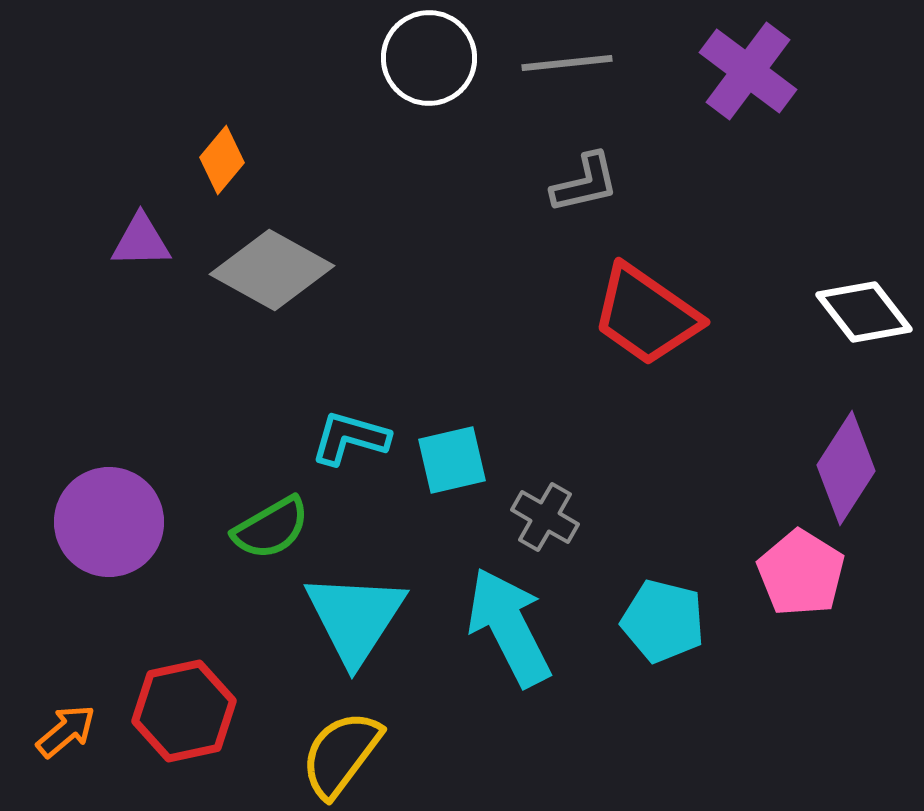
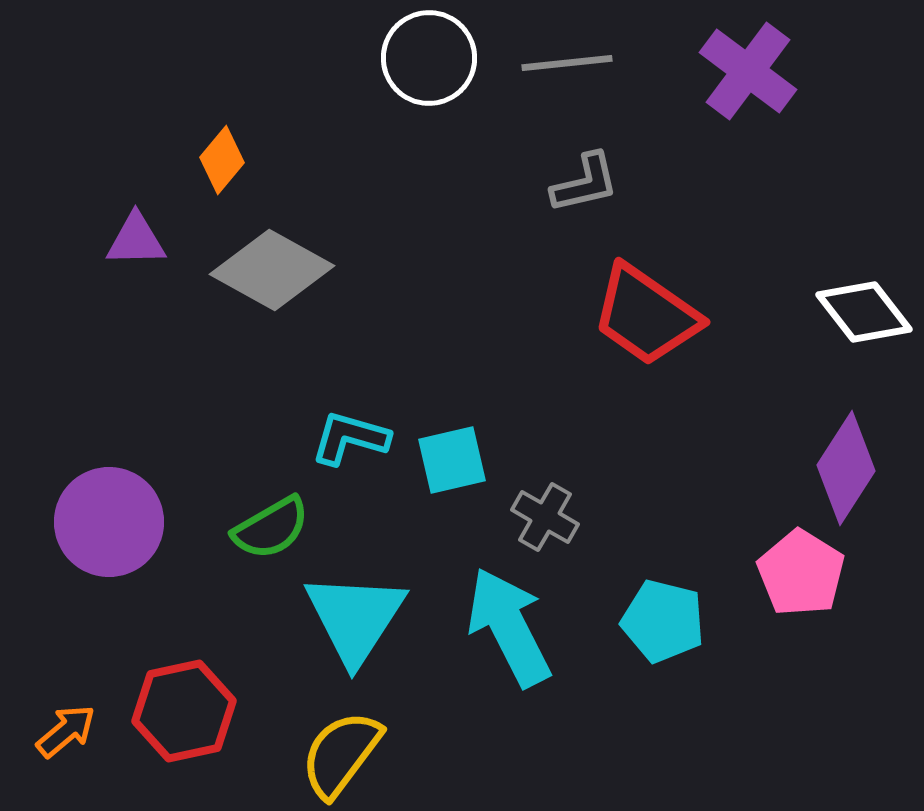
purple triangle: moved 5 px left, 1 px up
